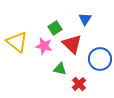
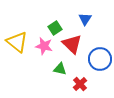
red cross: moved 1 px right
